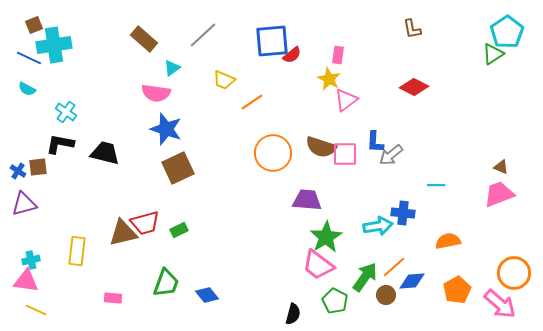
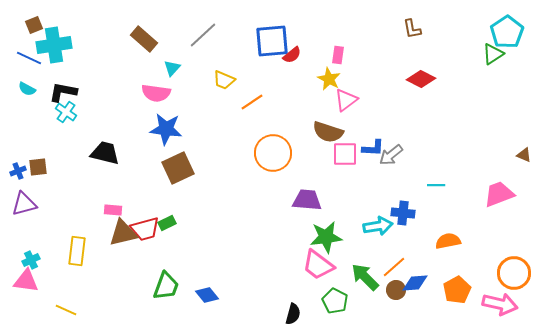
cyan triangle at (172, 68): rotated 12 degrees counterclockwise
red diamond at (414, 87): moved 7 px right, 8 px up
blue star at (166, 129): rotated 12 degrees counterclockwise
blue L-shape at (375, 142): moved 2 px left, 6 px down; rotated 90 degrees counterclockwise
black L-shape at (60, 144): moved 3 px right, 52 px up
brown semicircle at (321, 147): moved 7 px right, 15 px up
brown triangle at (501, 167): moved 23 px right, 12 px up
blue cross at (18, 171): rotated 35 degrees clockwise
red trapezoid at (145, 223): moved 6 px down
green rectangle at (179, 230): moved 12 px left, 7 px up
green star at (326, 237): rotated 24 degrees clockwise
cyan cross at (31, 260): rotated 12 degrees counterclockwise
green arrow at (365, 277): rotated 80 degrees counterclockwise
blue diamond at (412, 281): moved 3 px right, 2 px down
green trapezoid at (166, 283): moved 3 px down
brown circle at (386, 295): moved 10 px right, 5 px up
pink rectangle at (113, 298): moved 88 px up
pink arrow at (500, 304): rotated 28 degrees counterclockwise
yellow line at (36, 310): moved 30 px right
